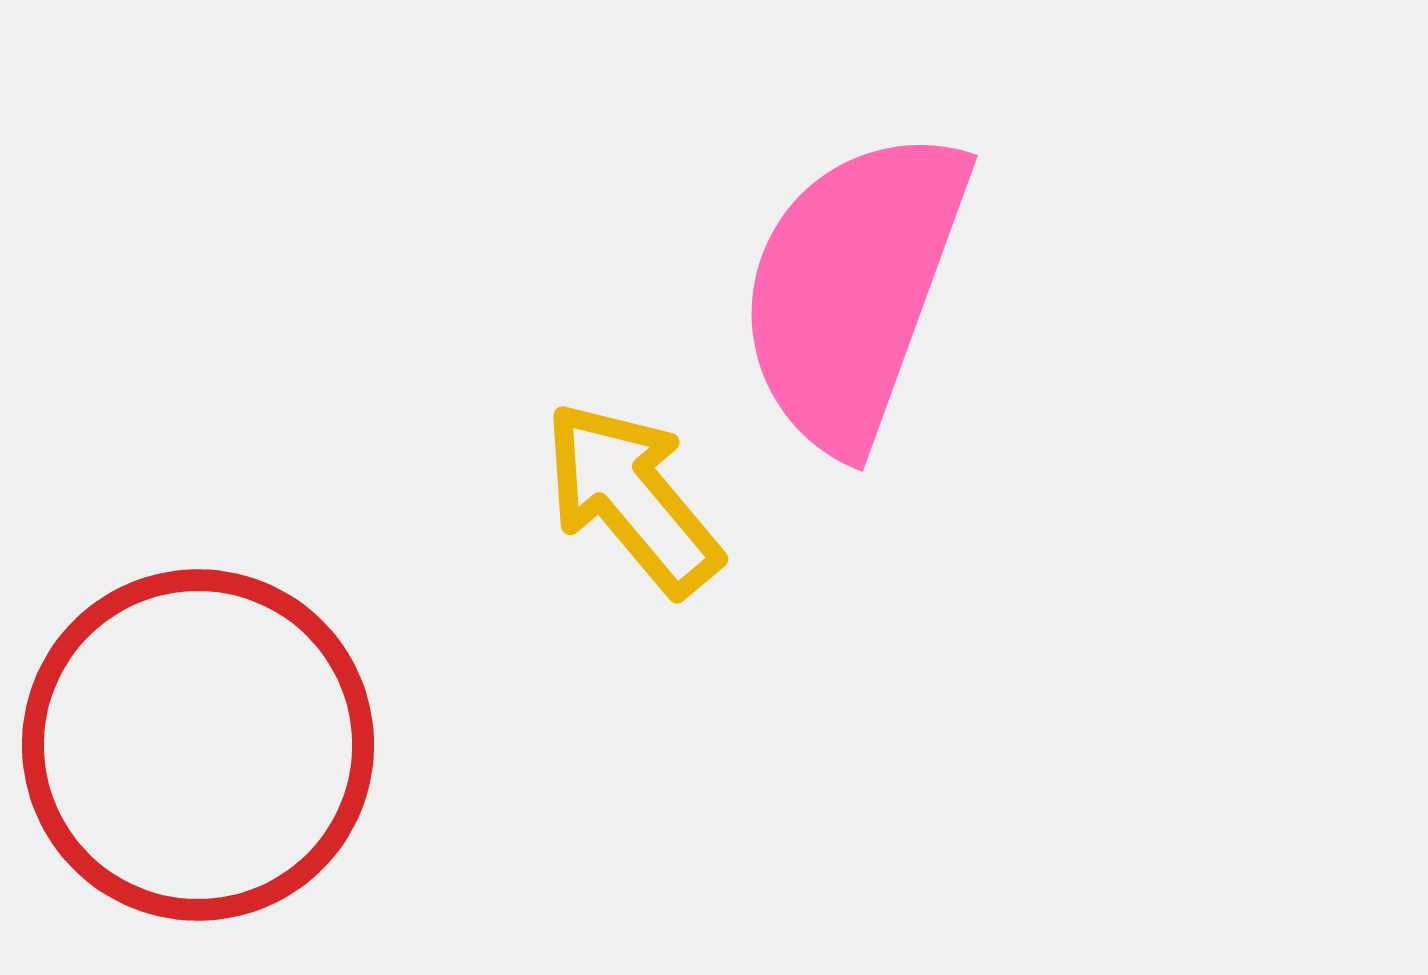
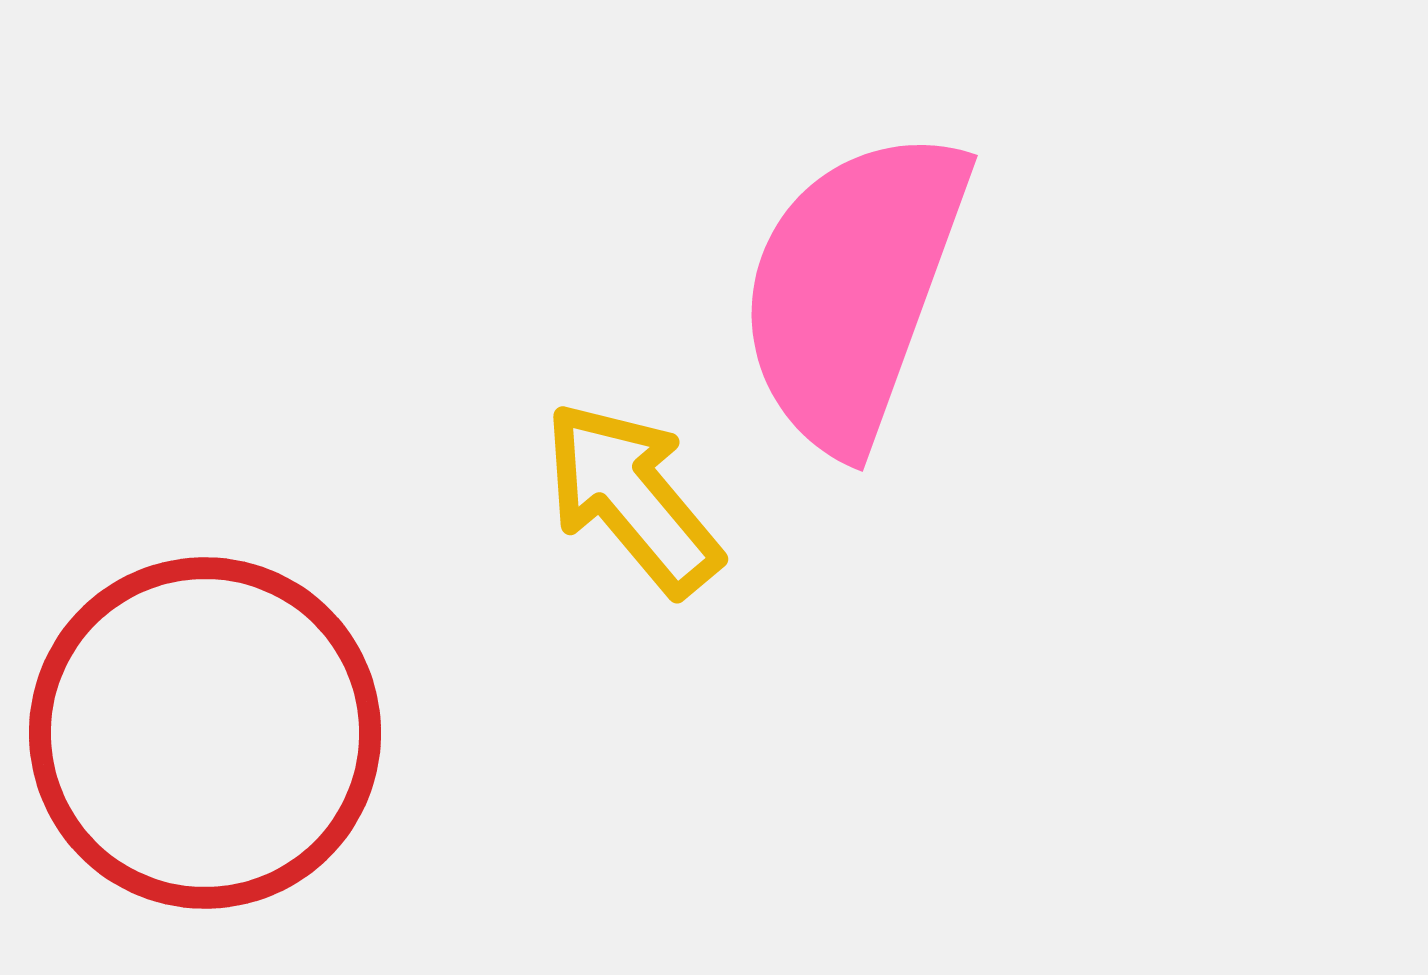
red circle: moved 7 px right, 12 px up
